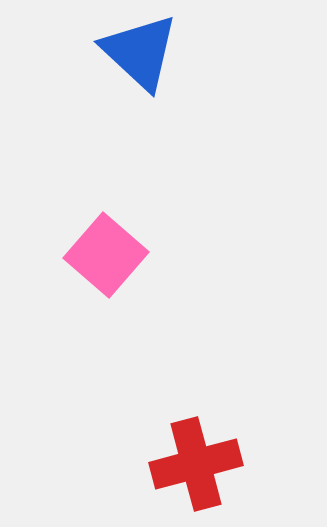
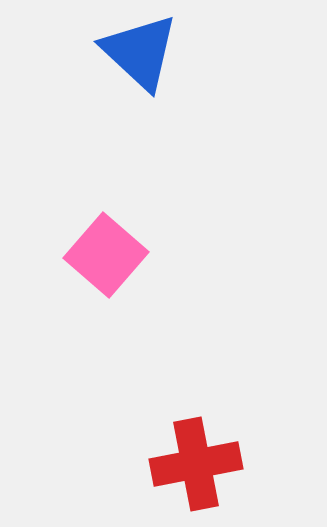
red cross: rotated 4 degrees clockwise
